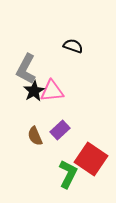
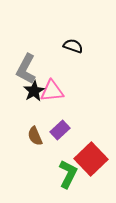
red square: rotated 12 degrees clockwise
